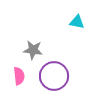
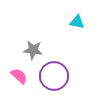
pink semicircle: rotated 42 degrees counterclockwise
